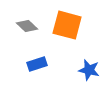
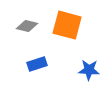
gray diamond: rotated 30 degrees counterclockwise
blue star: rotated 10 degrees counterclockwise
